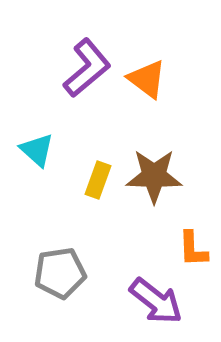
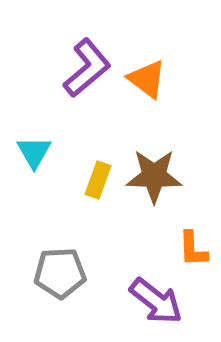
cyan triangle: moved 3 px left, 2 px down; rotated 18 degrees clockwise
gray pentagon: rotated 6 degrees clockwise
